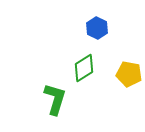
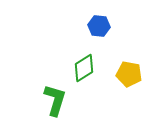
blue hexagon: moved 2 px right, 2 px up; rotated 20 degrees counterclockwise
green L-shape: moved 1 px down
